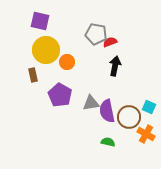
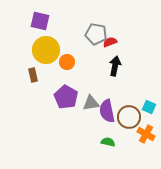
purple pentagon: moved 6 px right, 2 px down
